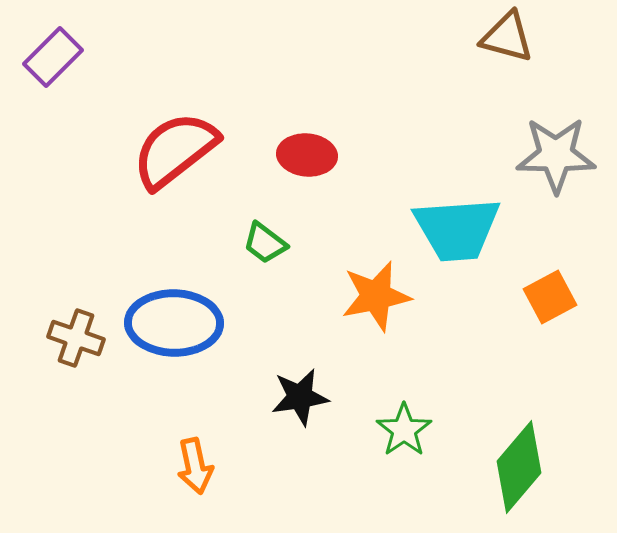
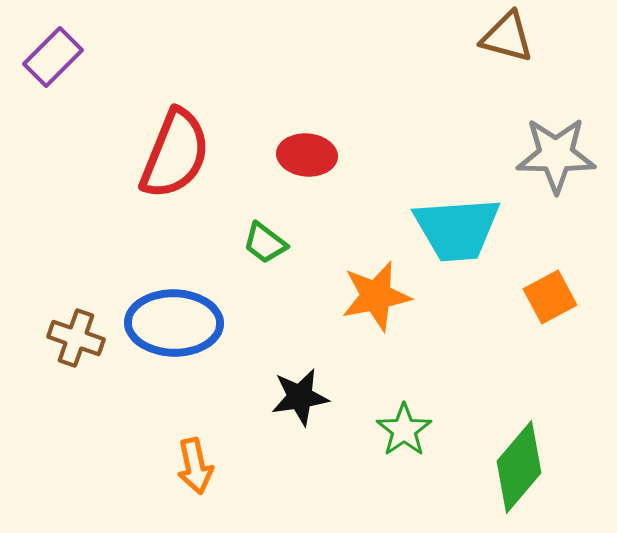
red semicircle: moved 4 px down; rotated 150 degrees clockwise
